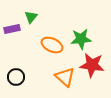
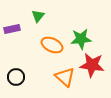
green triangle: moved 7 px right, 1 px up
